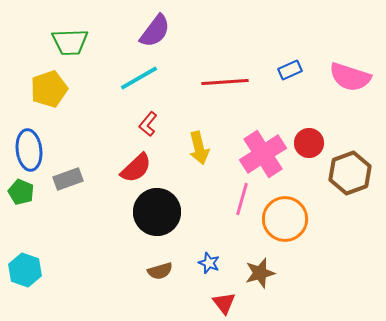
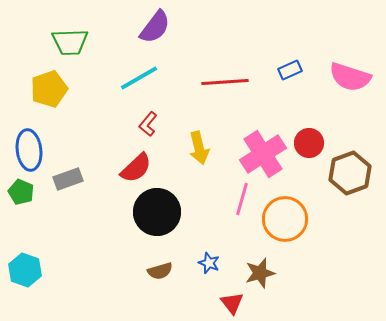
purple semicircle: moved 4 px up
red triangle: moved 8 px right
